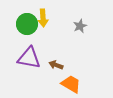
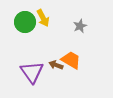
yellow arrow: rotated 24 degrees counterclockwise
green circle: moved 2 px left, 2 px up
purple triangle: moved 3 px right, 14 px down; rotated 45 degrees clockwise
orange trapezoid: moved 24 px up
